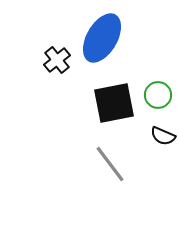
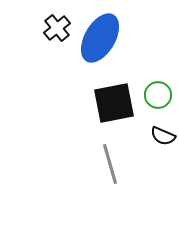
blue ellipse: moved 2 px left
black cross: moved 32 px up
gray line: rotated 21 degrees clockwise
